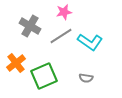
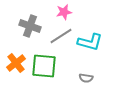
gray cross: rotated 10 degrees counterclockwise
cyan L-shape: rotated 20 degrees counterclockwise
green square: moved 10 px up; rotated 28 degrees clockwise
